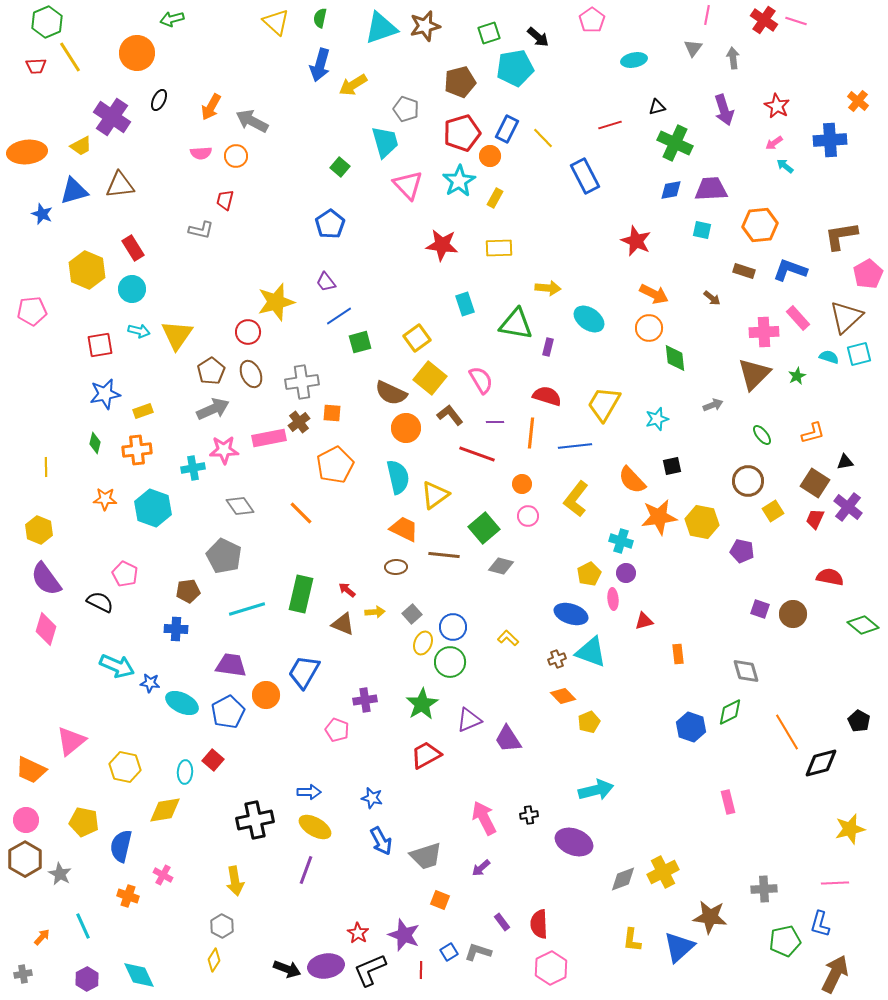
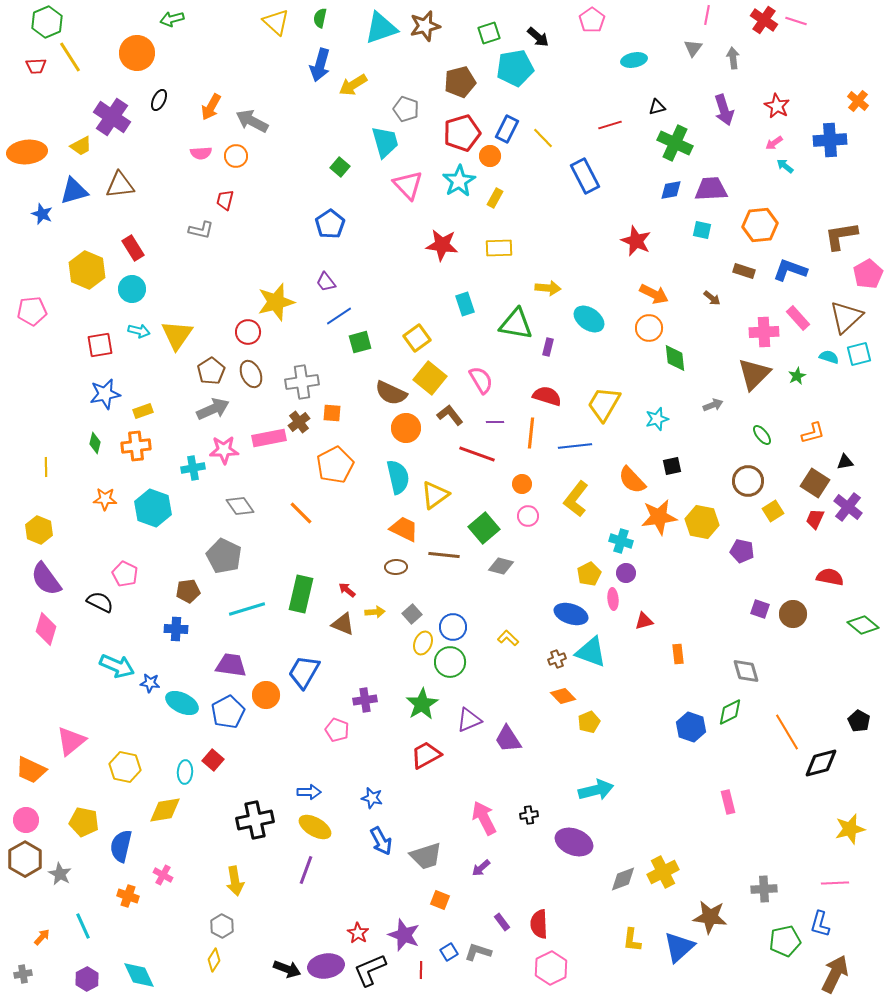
orange cross at (137, 450): moved 1 px left, 4 px up
